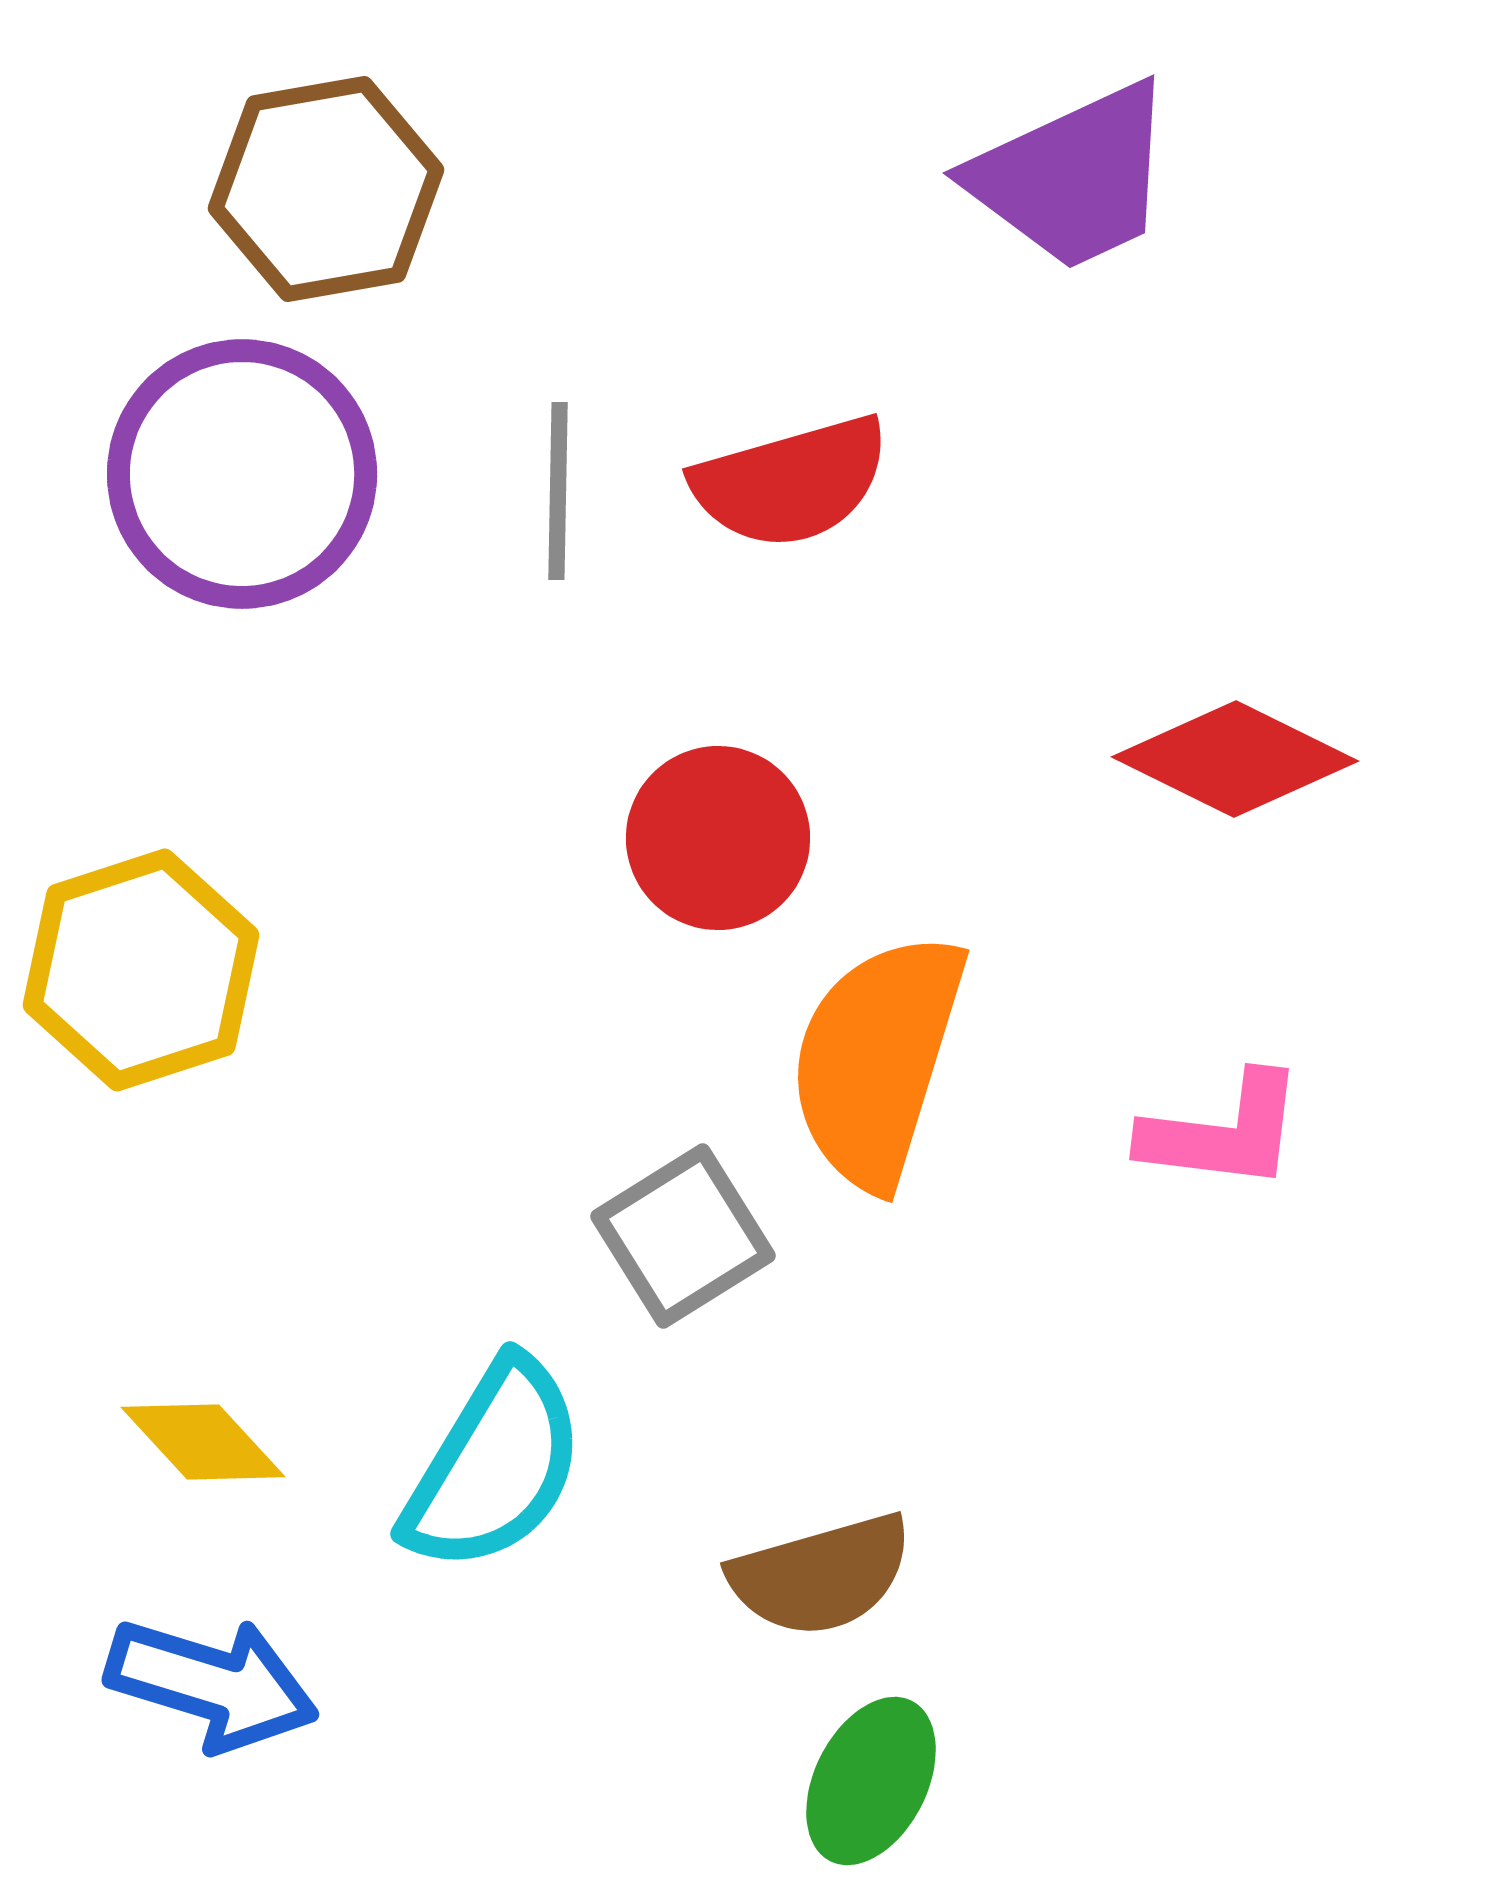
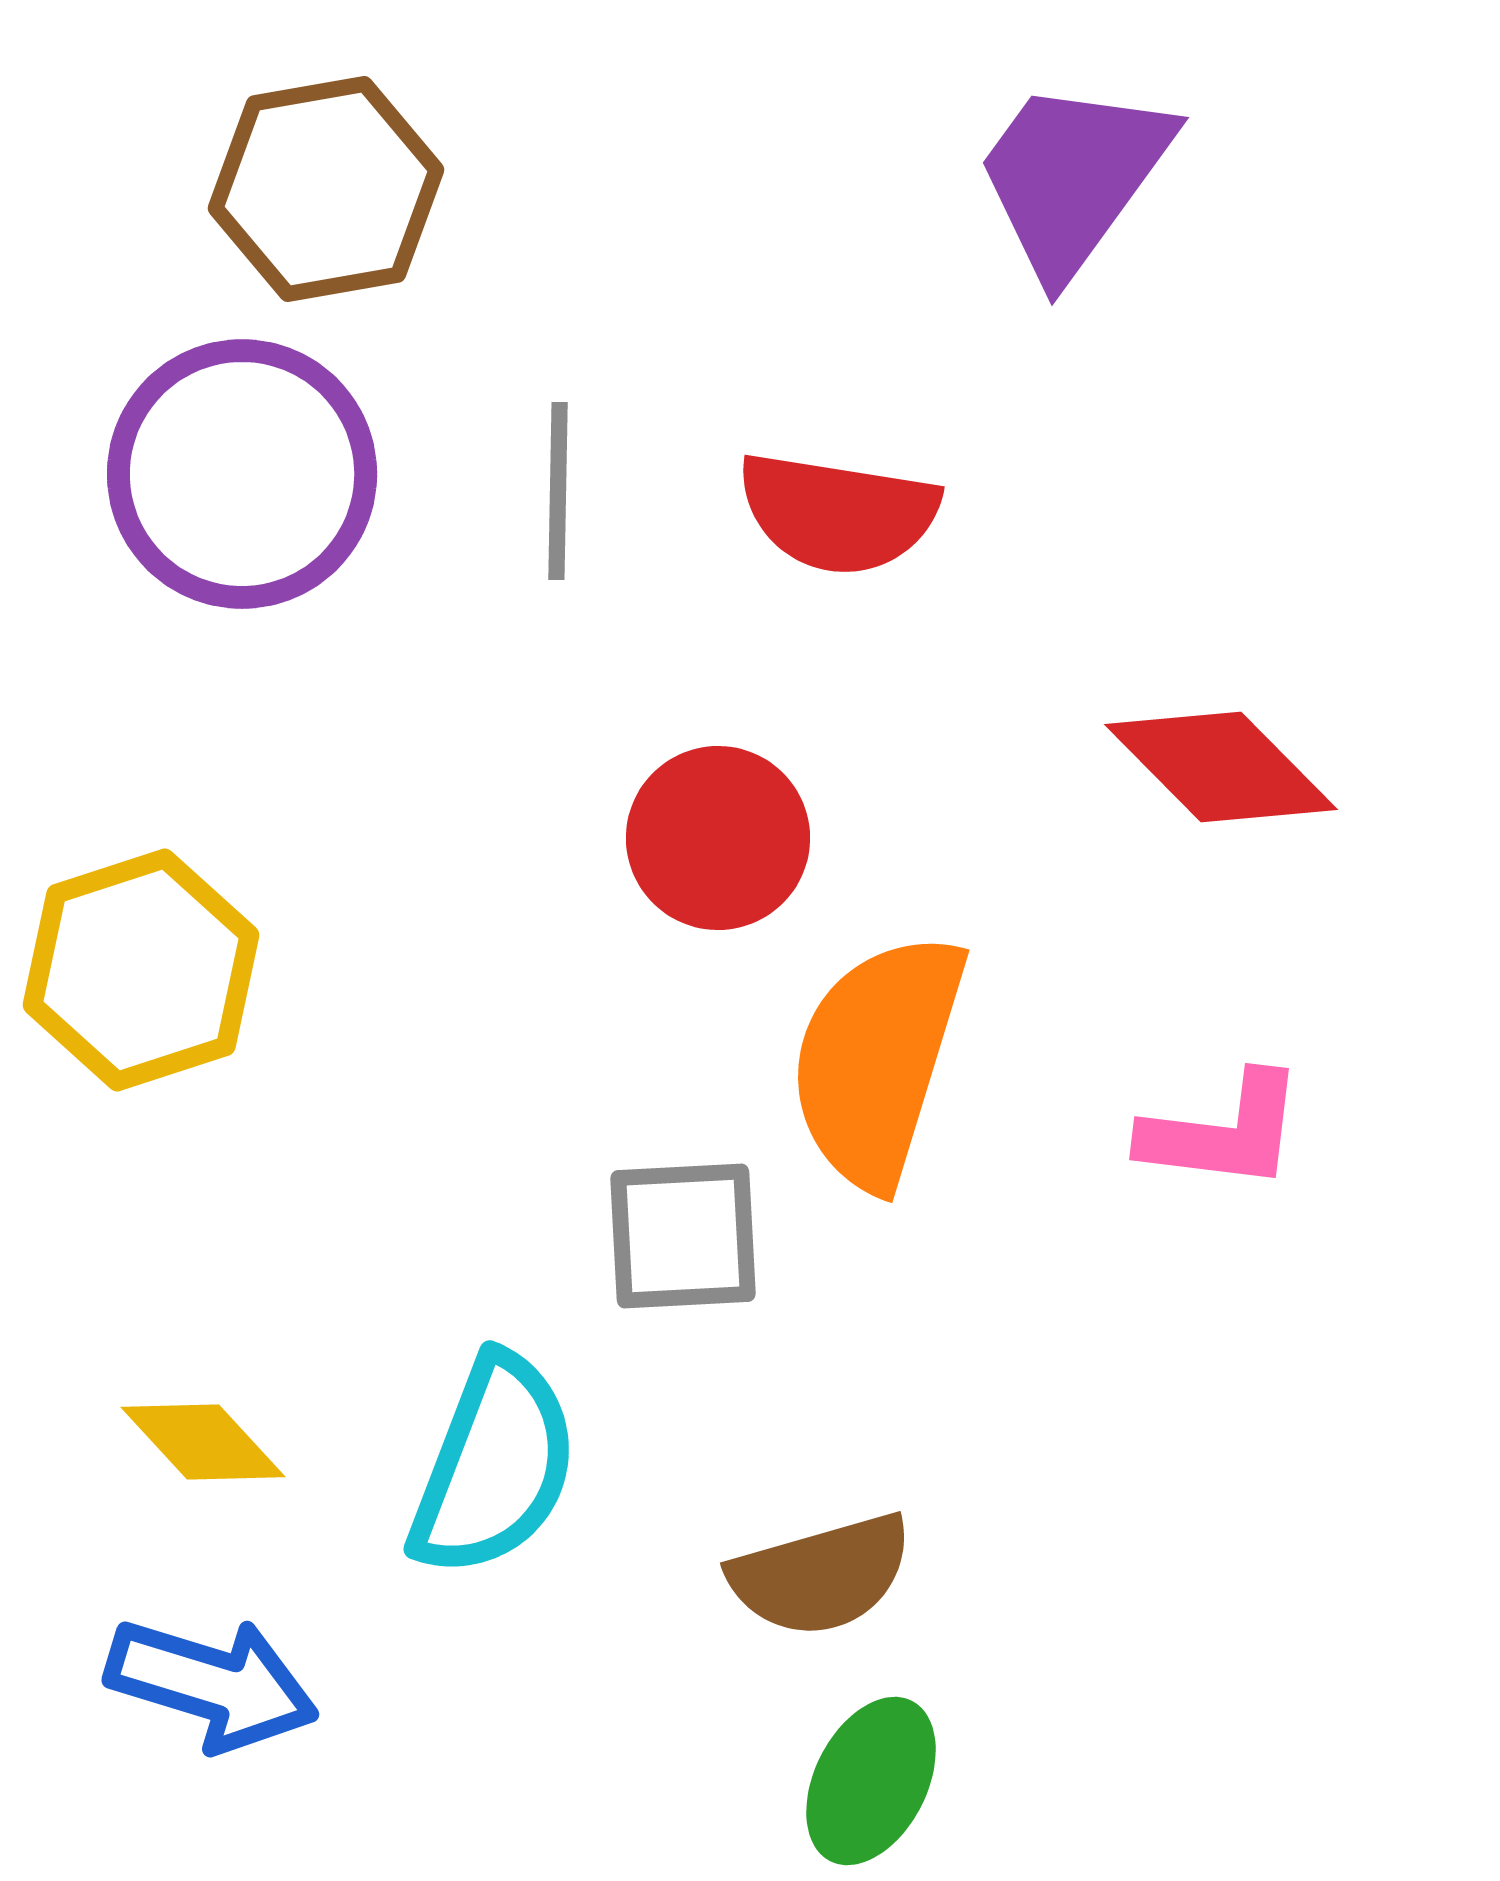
purple trapezoid: rotated 151 degrees clockwise
red semicircle: moved 47 px right, 31 px down; rotated 25 degrees clockwise
red diamond: moved 14 px left, 8 px down; rotated 19 degrees clockwise
gray square: rotated 29 degrees clockwise
cyan semicircle: rotated 10 degrees counterclockwise
